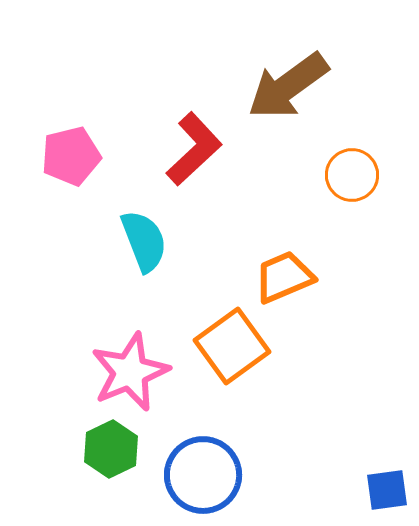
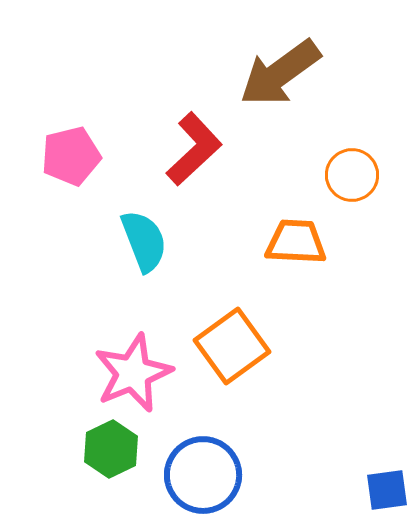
brown arrow: moved 8 px left, 13 px up
orange trapezoid: moved 12 px right, 35 px up; rotated 26 degrees clockwise
pink star: moved 3 px right, 1 px down
